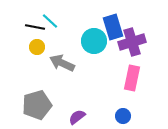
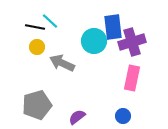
blue rectangle: rotated 10 degrees clockwise
